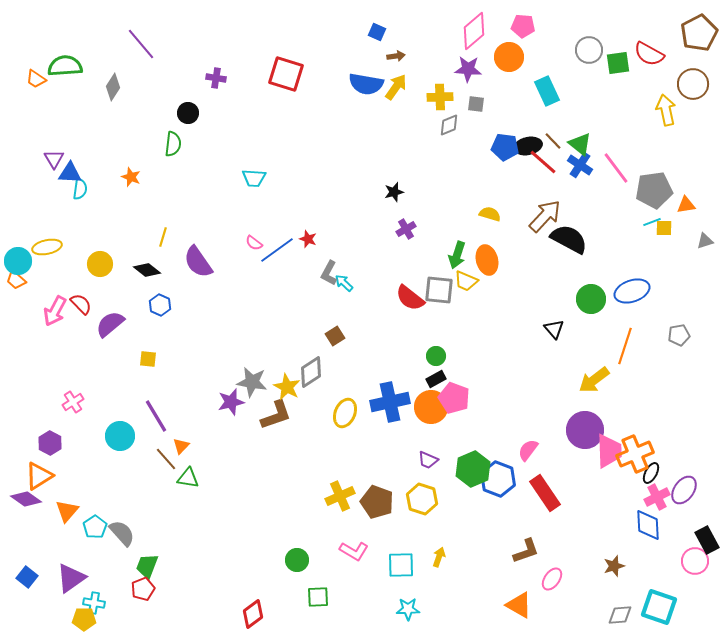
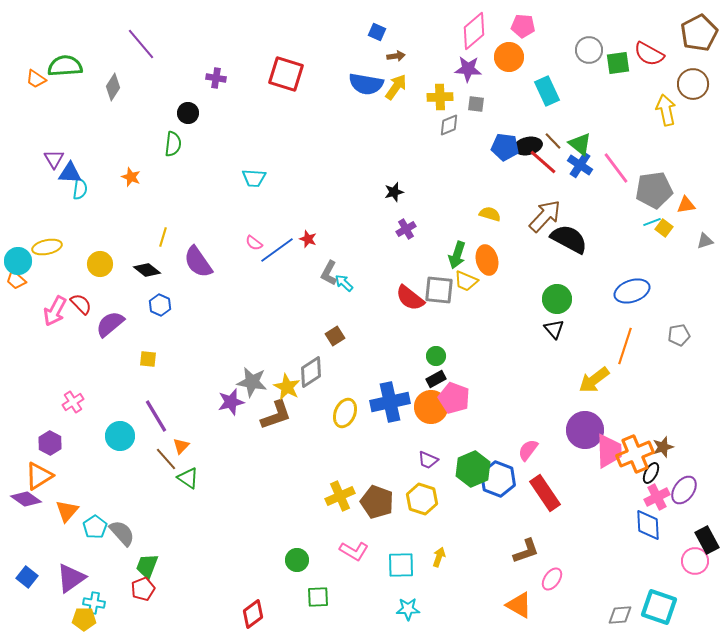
yellow square at (664, 228): rotated 36 degrees clockwise
green circle at (591, 299): moved 34 px left
green triangle at (188, 478): rotated 25 degrees clockwise
brown star at (614, 566): moved 49 px right, 119 px up
